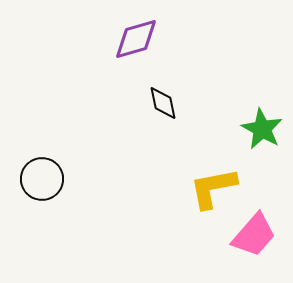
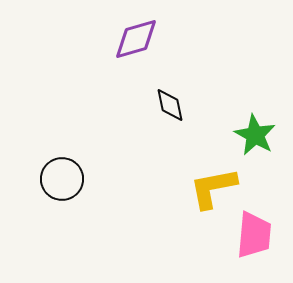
black diamond: moved 7 px right, 2 px down
green star: moved 7 px left, 6 px down
black circle: moved 20 px right
pink trapezoid: rotated 36 degrees counterclockwise
